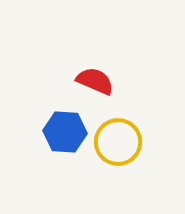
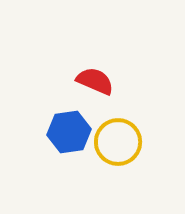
blue hexagon: moved 4 px right; rotated 12 degrees counterclockwise
